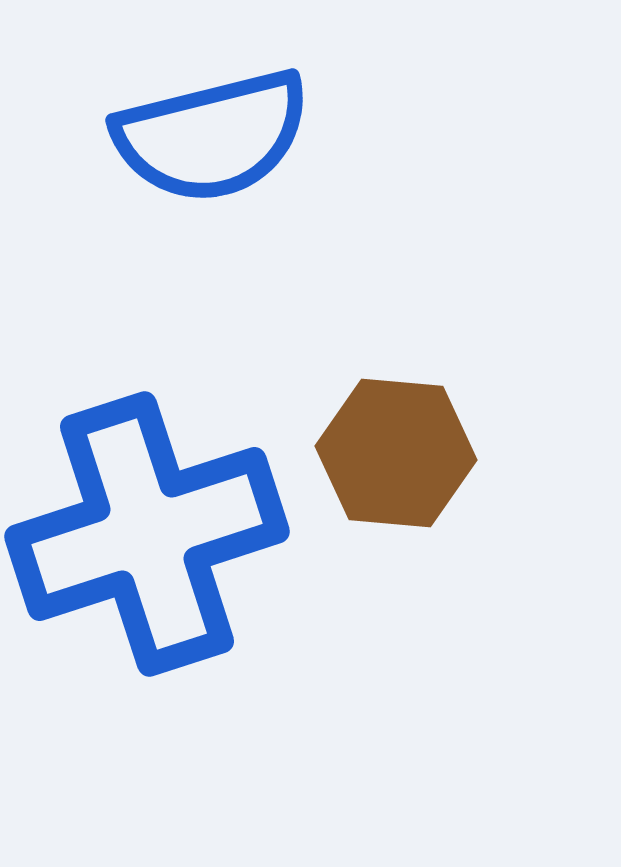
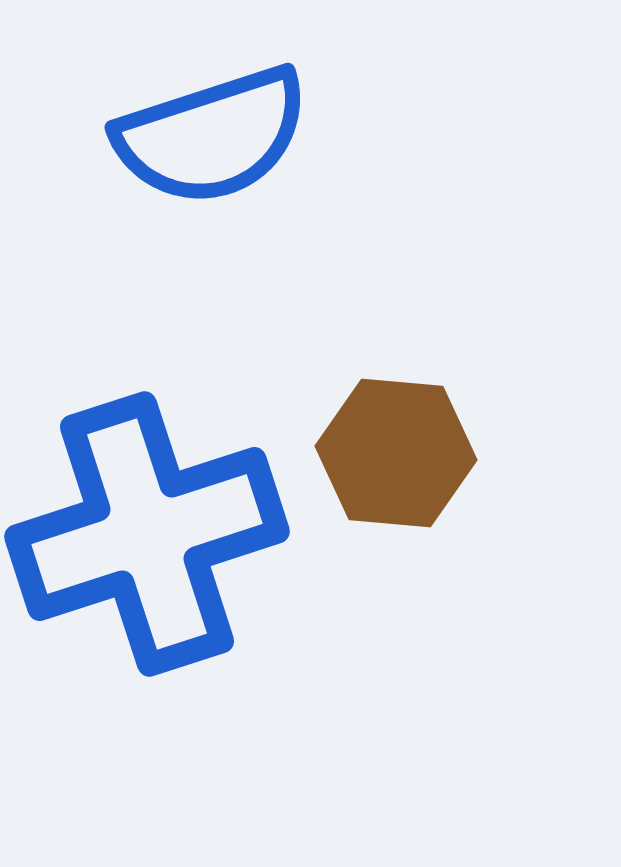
blue semicircle: rotated 4 degrees counterclockwise
